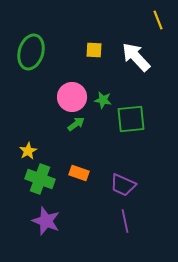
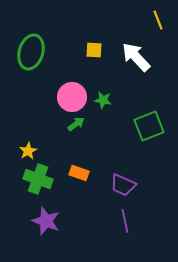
green square: moved 18 px right, 7 px down; rotated 16 degrees counterclockwise
green cross: moved 2 px left
